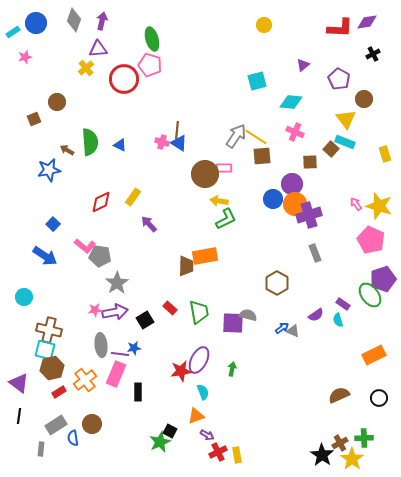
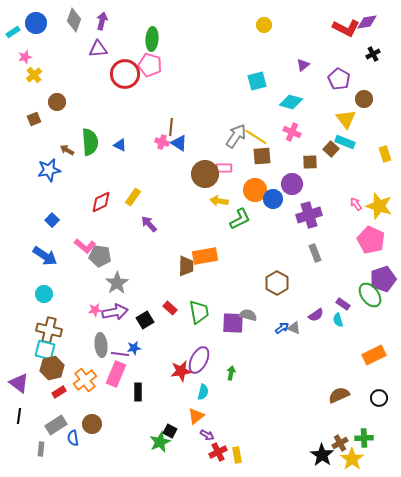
red L-shape at (340, 28): moved 6 px right; rotated 24 degrees clockwise
green ellipse at (152, 39): rotated 20 degrees clockwise
yellow cross at (86, 68): moved 52 px left, 7 px down
red circle at (124, 79): moved 1 px right, 5 px up
cyan diamond at (291, 102): rotated 10 degrees clockwise
brown line at (177, 130): moved 6 px left, 3 px up
pink cross at (295, 132): moved 3 px left
orange circle at (295, 204): moved 40 px left, 14 px up
green L-shape at (226, 219): moved 14 px right
blue square at (53, 224): moved 1 px left, 4 px up
cyan circle at (24, 297): moved 20 px right, 3 px up
gray triangle at (293, 331): moved 1 px right, 3 px up
green arrow at (232, 369): moved 1 px left, 4 px down
cyan semicircle at (203, 392): rotated 35 degrees clockwise
orange triangle at (196, 416): rotated 18 degrees counterclockwise
